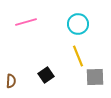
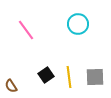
pink line: moved 8 px down; rotated 70 degrees clockwise
yellow line: moved 9 px left, 21 px down; rotated 15 degrees clockwise
brown semicircle: moved 5 px down; rotated 144 degrees clockwise
